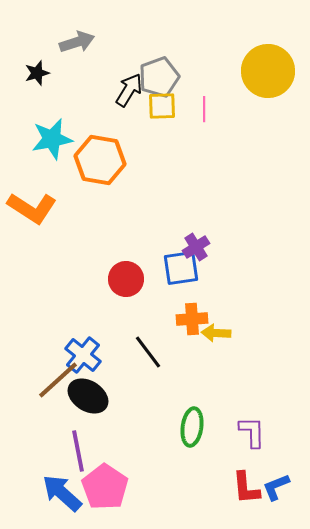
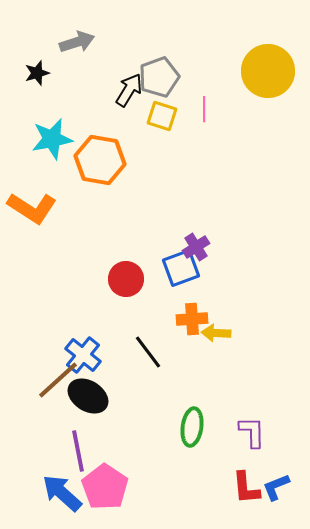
yellow square: moved 10 px down; rotated 20 degrees clockwise
blue square: rotated 12 degrees counterclockwise
